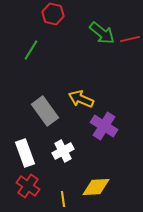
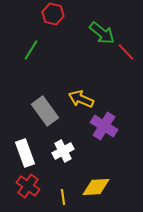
red line: moved 4 px left, 13 px down; rotated 60 degrees clockwise
yellow line: moved 2 px up
